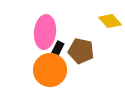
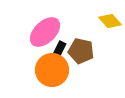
pink ellipse: rotated 40 degrees clockwise
black rectangle: moved 2 px right
orange circle: moved 2 px right
